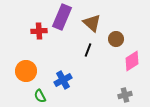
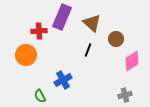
orange circle: moved 16 px up
